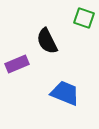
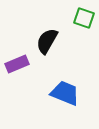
black semicircle: rotated 56 degrees clockwise
